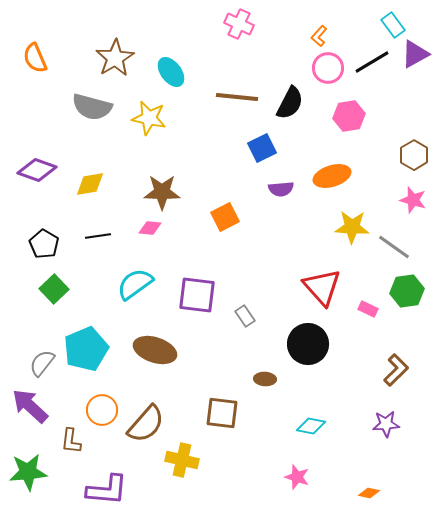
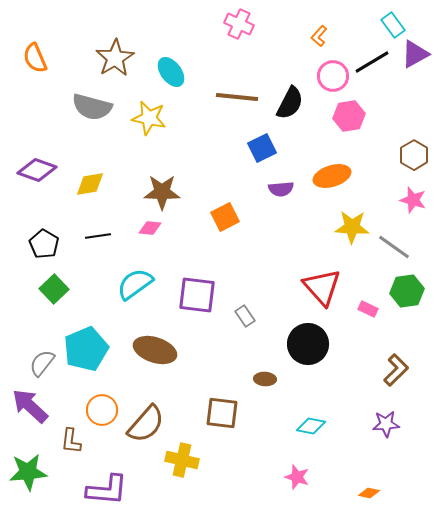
pink circle at (328, 68): moved 5 px right, 8 px down
